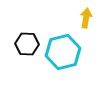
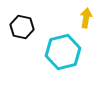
black hexagon: moved 5 px left, 17 px up; rotated 10 degrees clockwise
